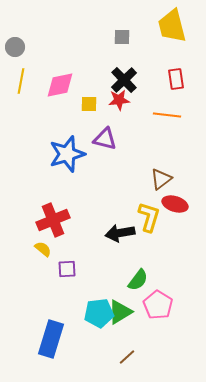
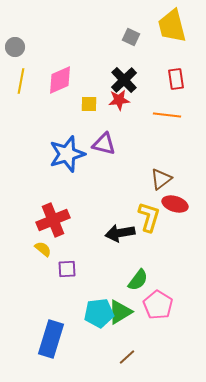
gray square: moved 9 px right; rotated 24 degrees clockwise
pink diamond: moved 5 px up; rotated 12 degrees counterclockwise
purple triangle: moved 1 px left, 5 px down
